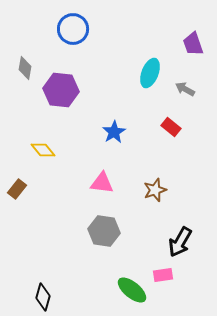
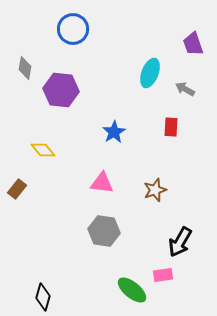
red rectangle: rotated 54 degrees clockwise
